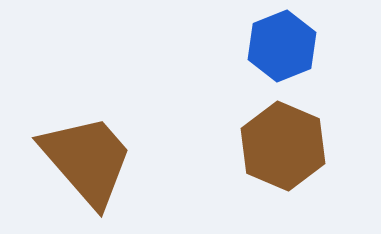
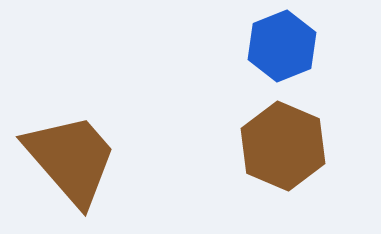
brown trapezoid: moved 16 px left, 1 px up
